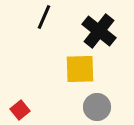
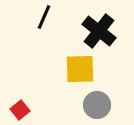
gray circle: moved 2 px up
